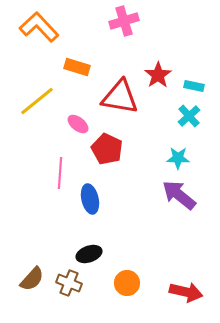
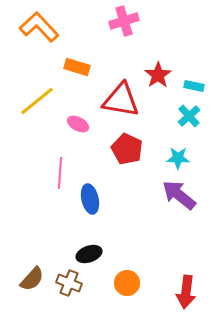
red triangle: moved 1 px right, 3 px down
pink ellipse: rotated 10 degrees counterclockwise
red pentagon: moved 20 px right
red arrow: rotated 84 degrees clockwise
